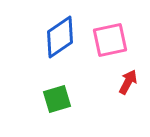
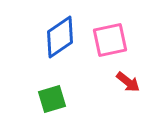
red arrow: rotated 100 degrees clockwise
green square: moved 5 px left
